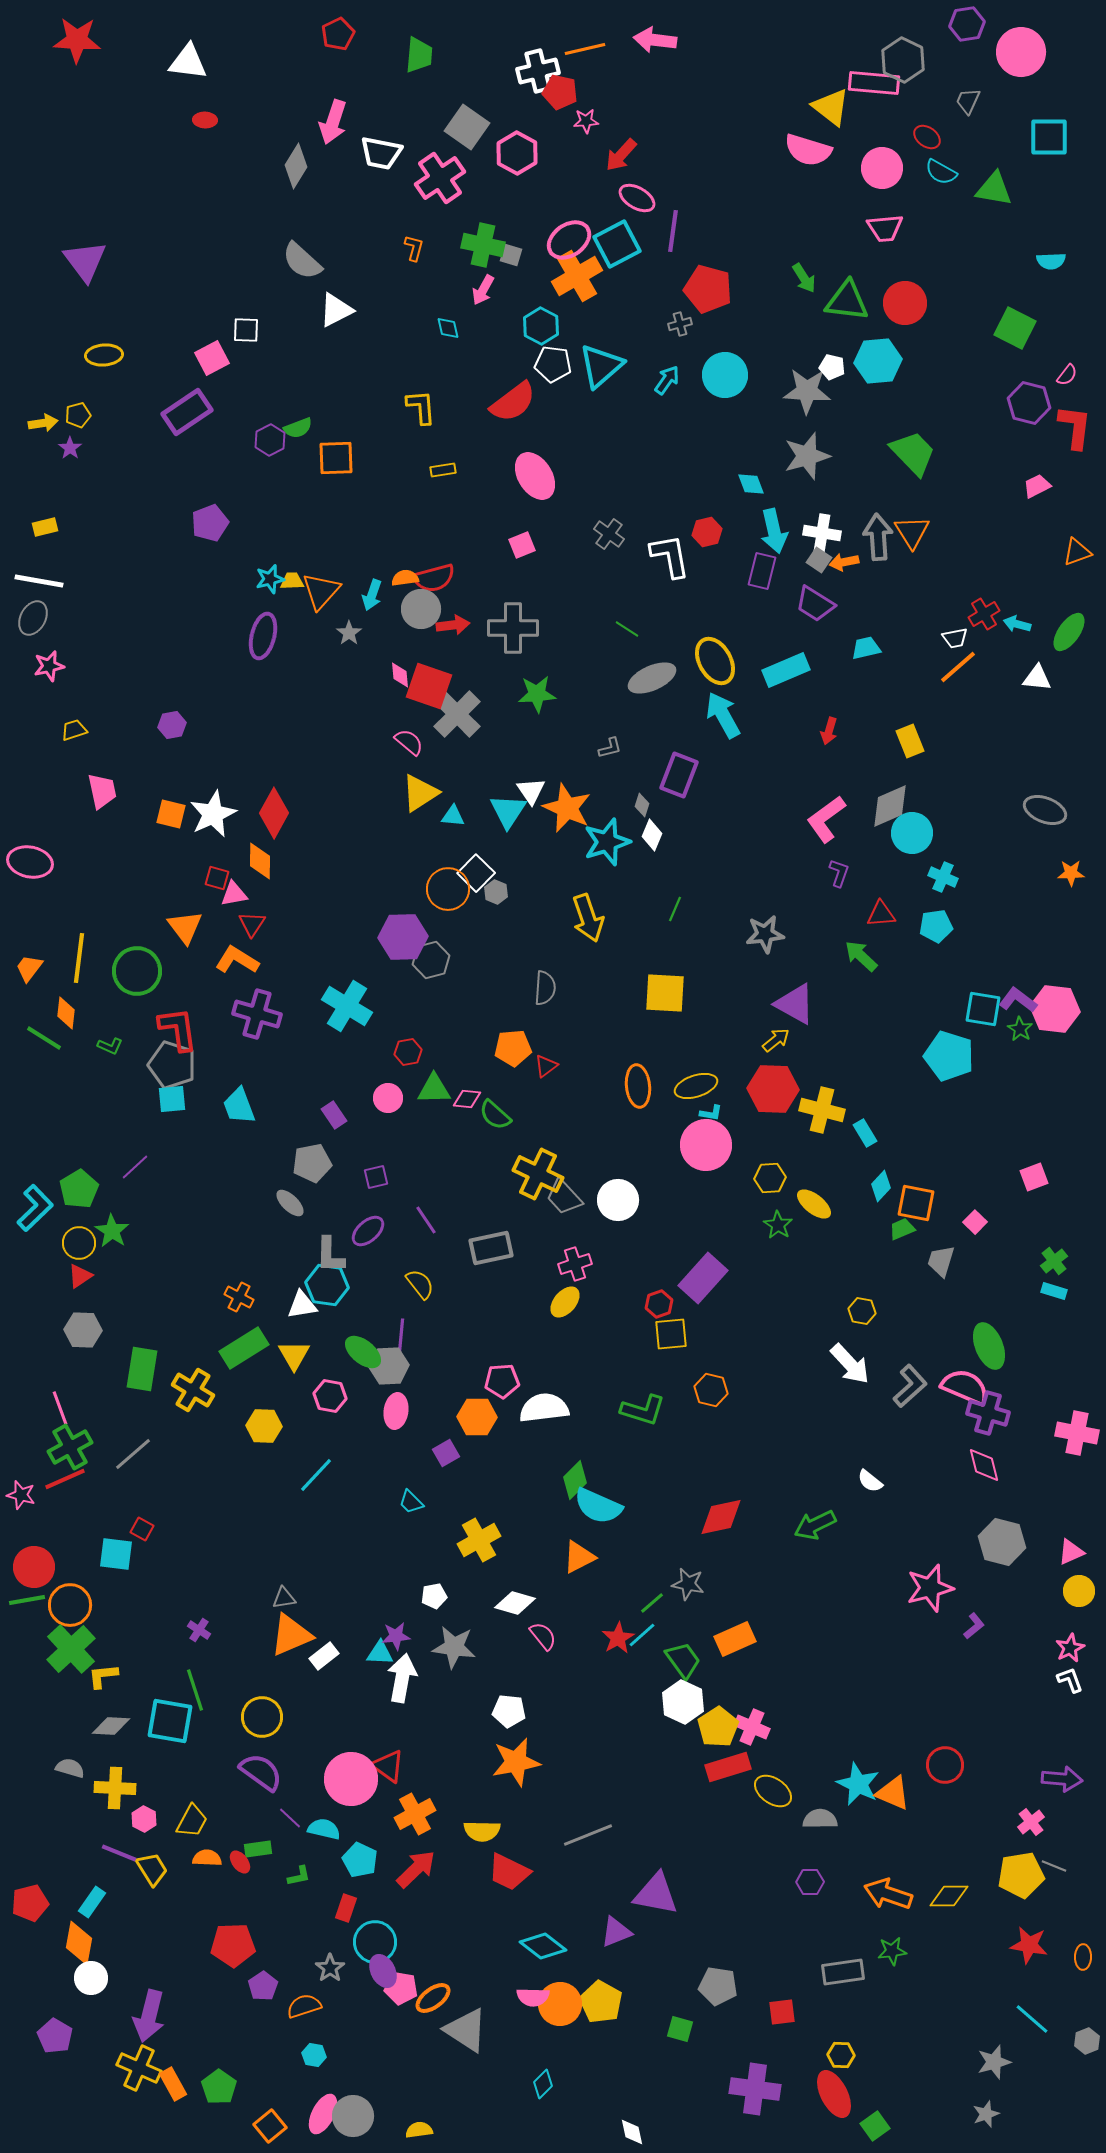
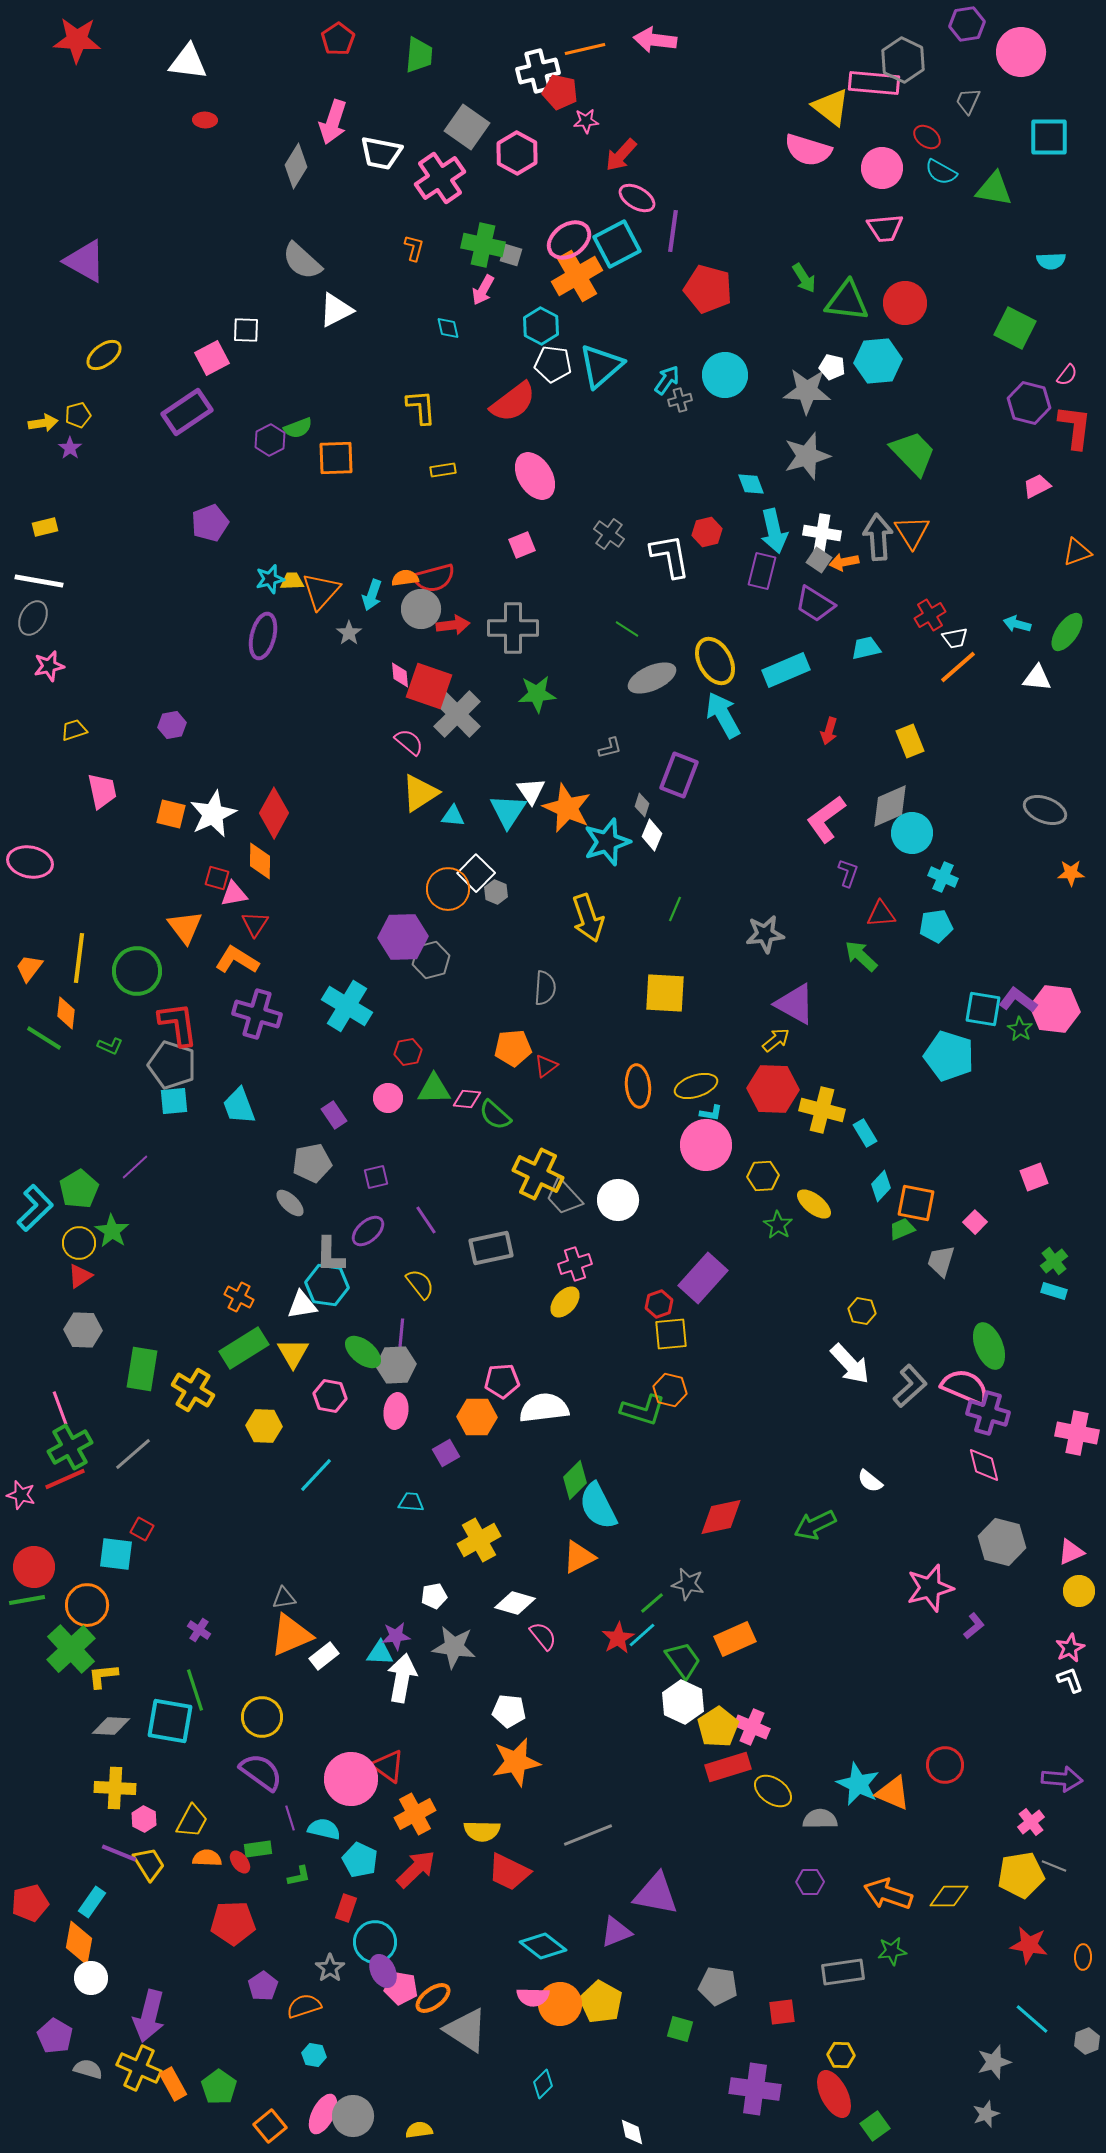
red pentagon at (338, 34): moved 5 px down; rotated 8 degrees counterclockwise
purple triangle at (85, 261): rotated 24 degrees counterclockwise
gray cross at (680, 324): moved 76 px down
yellow ellipse at (104, 355): rotated 33 degrees counterclockwise
red cross at (984, 614): moved 54 px left, 1 px down
green ellipse at (1069, 632): moved 2 px left
purple L-shape at (839, 873): moved 9 px right
red triangle at (252, 924): moved 3 px right
red L-shape at (178, 1029): moved 5 px up
cyan square at (172, 1099): moved 2 px right, 2 px down
yellow hexagon at (770, 1178): moved 7 px left, 2 px up
yellow triangle at (294, 1355): moved 1 px left, 2 px up
gray hexagon at (389, 1366): moved 7 px right, 1 px up
orange hexagon at (711, 1390): moved 41 px left
cyan trapezoid at (411, 1502): rotated 140 degrees clockwise
cyan semicircle at (598, 1506): rotated 39 degrees clockwise
orange circle at (70, 1605): moved 17 px right
gray semicircle at (70, 1768): moved 18 px right, 301 px down
purple line at (290, 1818): rotated 30 degrees clockwise
yellow trapezoid at (152, 1869): moved 3 px left, 5 px up
red pentagon at (233, 1945): moved 22 px up
